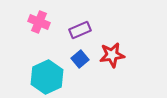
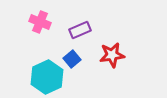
pink cross: moved 1 px right
blue square: moved 8 px left
